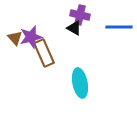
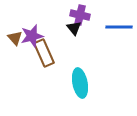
black triangle: rotated 21 degrees clockwise
purple star: moved 1 px right, 1 px up
